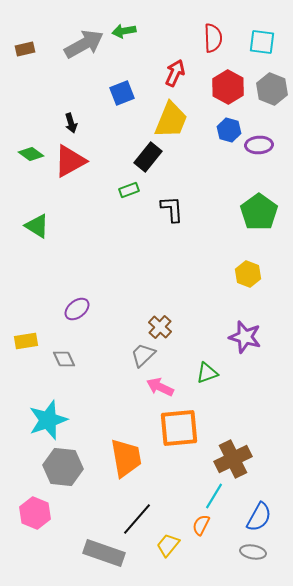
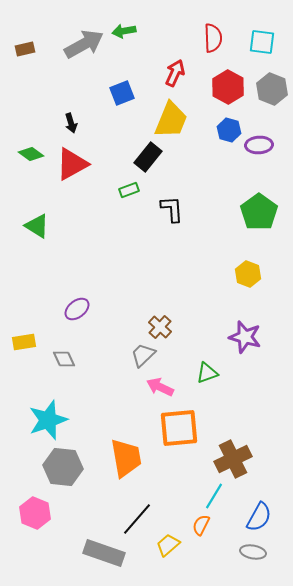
red triangle at (70, 161): moved 2 px right, 3 px down
yellow rectangle at (26, 341): moved 2 px left, 1 px down
yellow trapezoid at (168, 545): rotated 10 degrees clockwise
